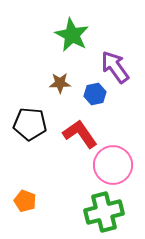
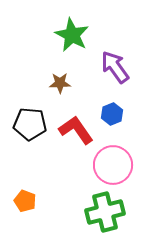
blue hexagon: moved 17 px right, 20 px down; rotated 10 degrees counterclockwise
red L-shape: moved 4 px left, 4 px up
green cross: moved 1 px right
